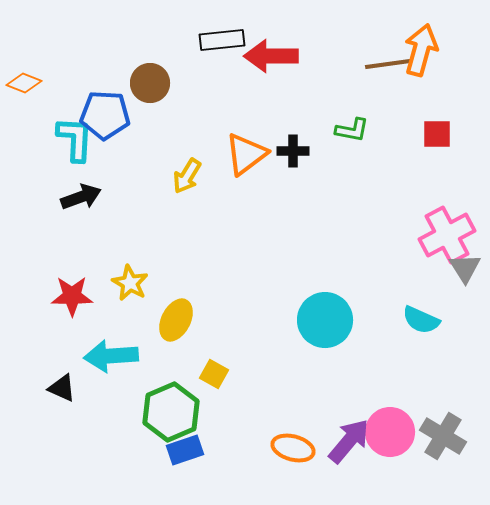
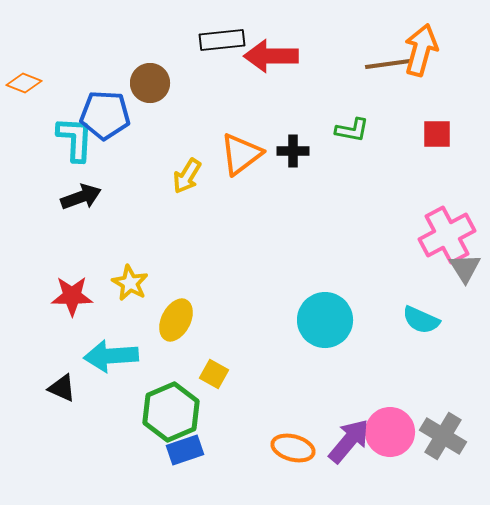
orange triangle: moved 5 px left
